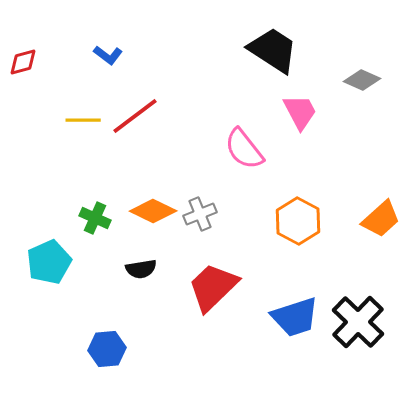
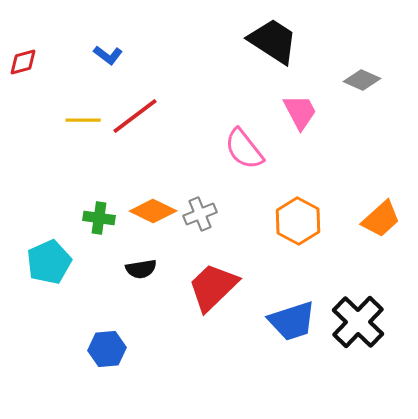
black trapezoid: moved 9 px up
green cross: moved 4 px right; rotated 16 degrees counterclockwise
blue trapezoid: moved 3 px left, 4 px down
